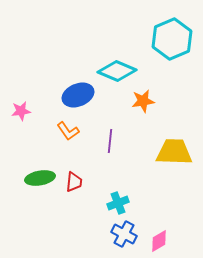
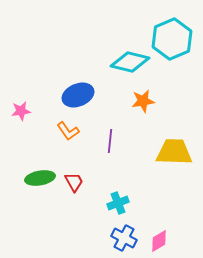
cyan diamond: moved 13 px right, 9 px up; rotated 9 degrees counterclockwise
red trapezoid: rotated 35 degrees counterclockwise
blue cross: moved 4 px down
